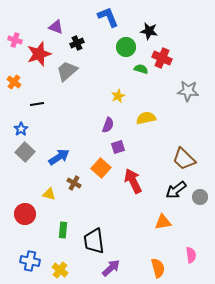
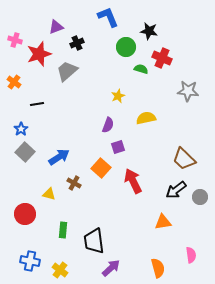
purple triangle: rotated 42 degrees counterclockwise
